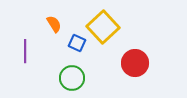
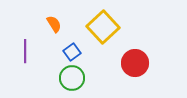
blue square: moved 5 px left, 9 px down; rotated 30 degrees clockwise
